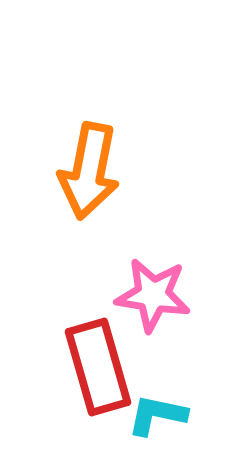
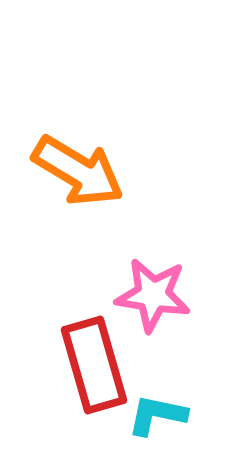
orange arrow: moved 11 px left; rotated 70 degrees counterclockwise
red rectangle: moved 4 px left, 2 px up
